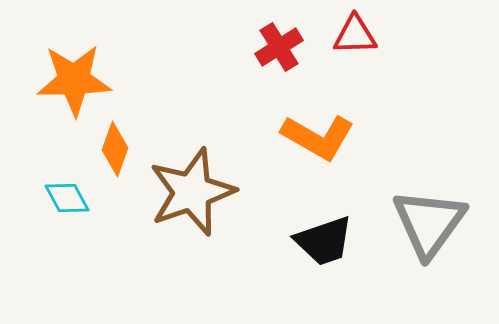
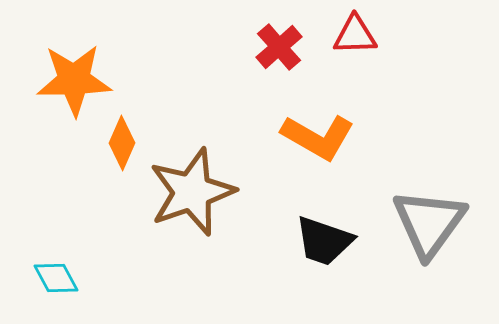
red cross: rotated 9 degrees counterclockwise
orange diamond: moved 7 px right, 6 px up; rotated 4 degrees clockwise
cyan diamond: moved 11 px left, 80 px down
black trapezoid: rotated 38 degrees clockwise
